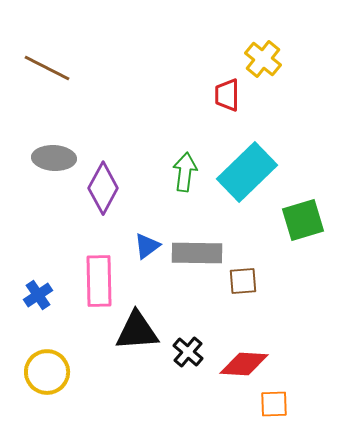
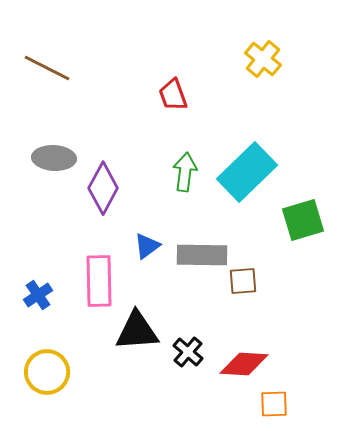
red trapezoid: moved 54 px left; rotated 20 degrees counterclockwise
gray rectangle: moved 5 px right, 2 px down
